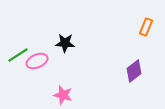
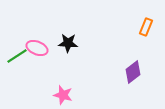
black star: moved 3 px right
green line: moved 1 px left, 1 px down
pink ellipse: moved 13 px up; rotated 45 degrees clockwise
purple diamond: moved 1 px left, 1 px down
